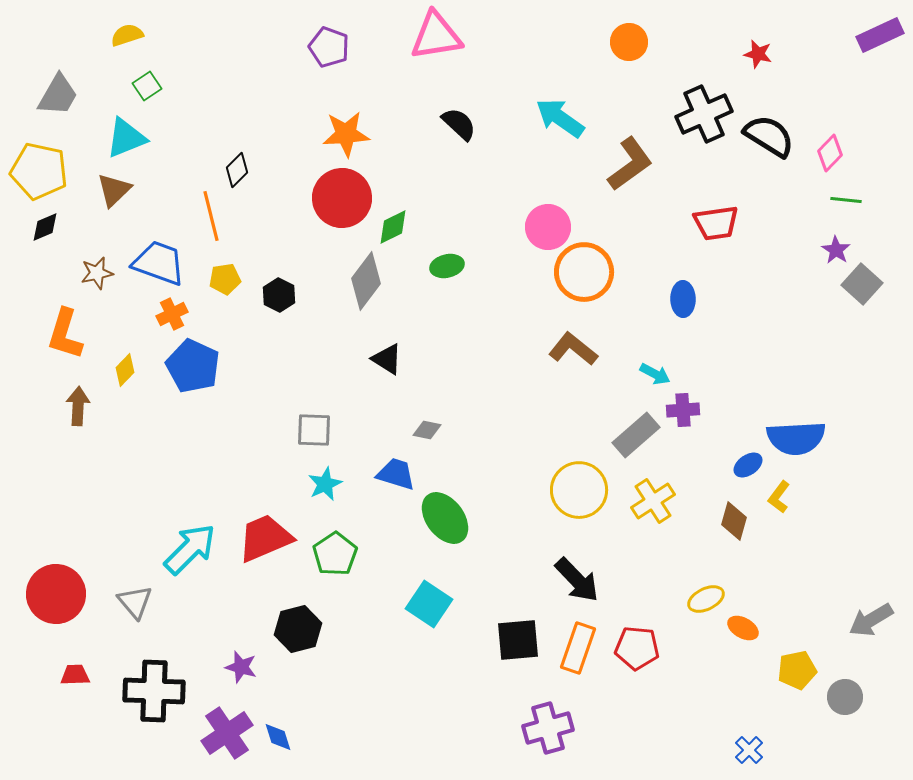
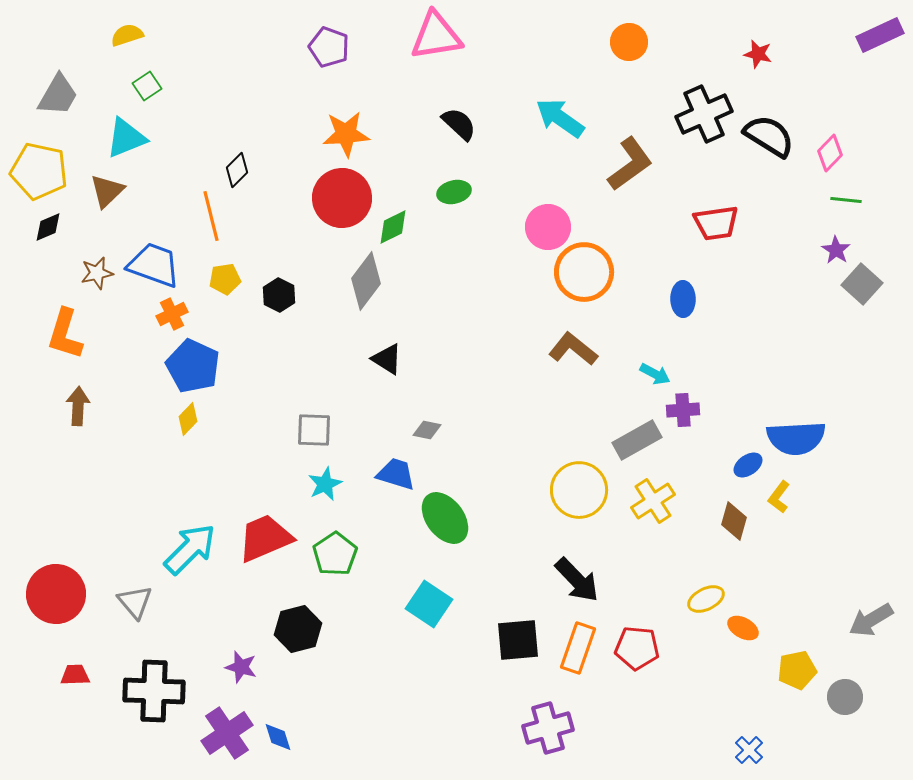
brown triangle at (114, 190): moved 7 px left, 1 px down
black diamond at (45, 227): moved 3 px right
blue trapezoid at (159, 263): moved 5 px left, 2 px down
green ellipse at (447, 266): moved 7 px right, 74 px up
yellow diamond at (125, 370): moved 63 px right, 49 px down
gray rectangle at (636, 435): moved 1 px right, 5 px down; rotated 12 degrees clockwise
